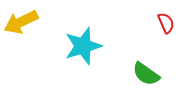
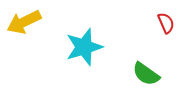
yellow arrow: moved 3 px right
cyan star: moved 1 px right, 1 px down
